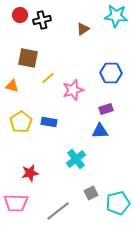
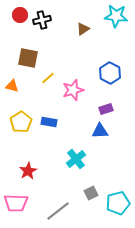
blue hexagon: moved 1 px left; rotated 25 degrees clockwise
red star: moved 2 px left, 2 px up; rotated 18 degrees counterclockwise
